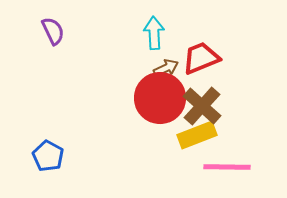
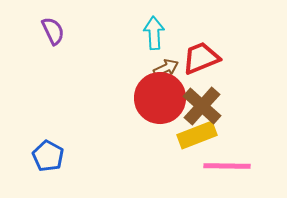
pink line: moved 1 px up
